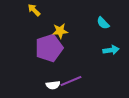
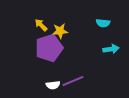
yellow arrow: moved 7 px right, 15 px down
cyan semicircle: rotated 40 degrees counterclockwise
cyan arrow: moved 1 px up
purple line: moved 2 px right
